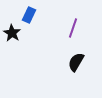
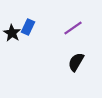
blue rectangle: moved 1 px left, 12 px down
purple line: rotated 36 degrees clockwise
